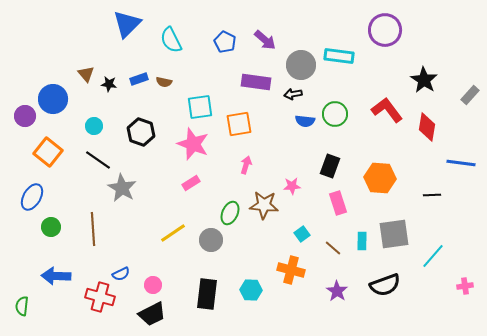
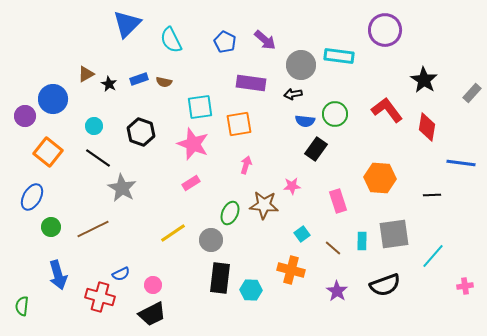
brown triangle at (86, 74): rotated 42 degrees clockwise
purple rectangle at (256, 82): moved 5 px left, 1 px down
black star at (109, 84): rotated 21 degrees clockwise
gray rectangle at (470, 95): moved 2 px right, 2 px up
black line at (98, 160): moved 2 px up
black rectangle at (330, 166): moved 14 px left, 17 px up; rotated 15 degrees clockwise
pink rectangle at (338, 203): moved 2 px up
brown line at (93, 229): rotated 68 degrees clockwise
blue arrow at (56, 276): moved 2 px right, 1 px up; rotated 108 degrees counterclockwise
black rectangle at (207, 294): moved 13 px right, 16 px up
